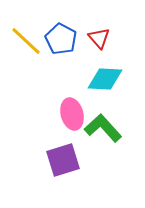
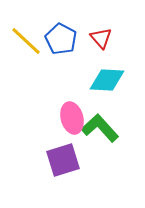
red triangle: moved 2 px right
cyan diamond: moved 2 px right, 1 px down
pink ellipse: moved 4 px down
green L-shape: moved 3 px left
